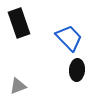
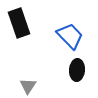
blue trapezoid: moved 1 px right, 2 px up
gray triangle: moved 10 px right; rotated 36 degrees counterclockwise
